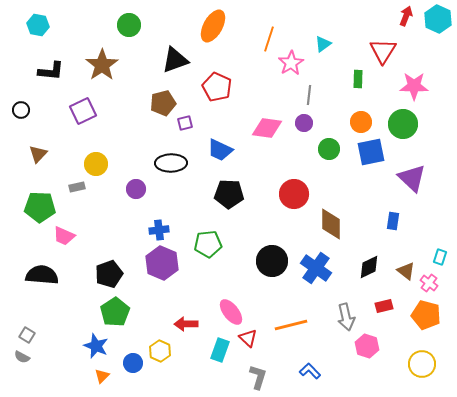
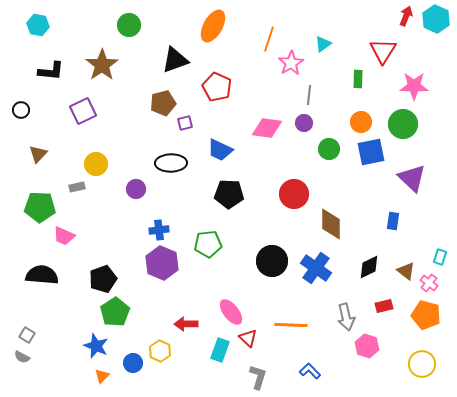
cyan hexagon at (438, 19): moved 2 px left
black pentagon at (109, 274): moved 6 px left, 5 px down
orange line at (291, 325): rotated 16 degrees clockwise
